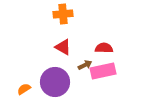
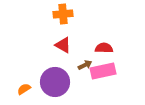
red triangle: moved 2 px up
